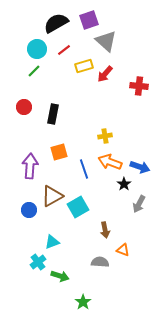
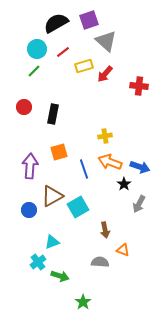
red line: moved 1 px left, 2 px down
